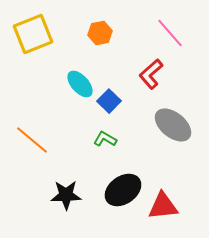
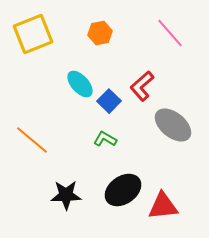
red L-shape: moved 9 px left, 12 px down
